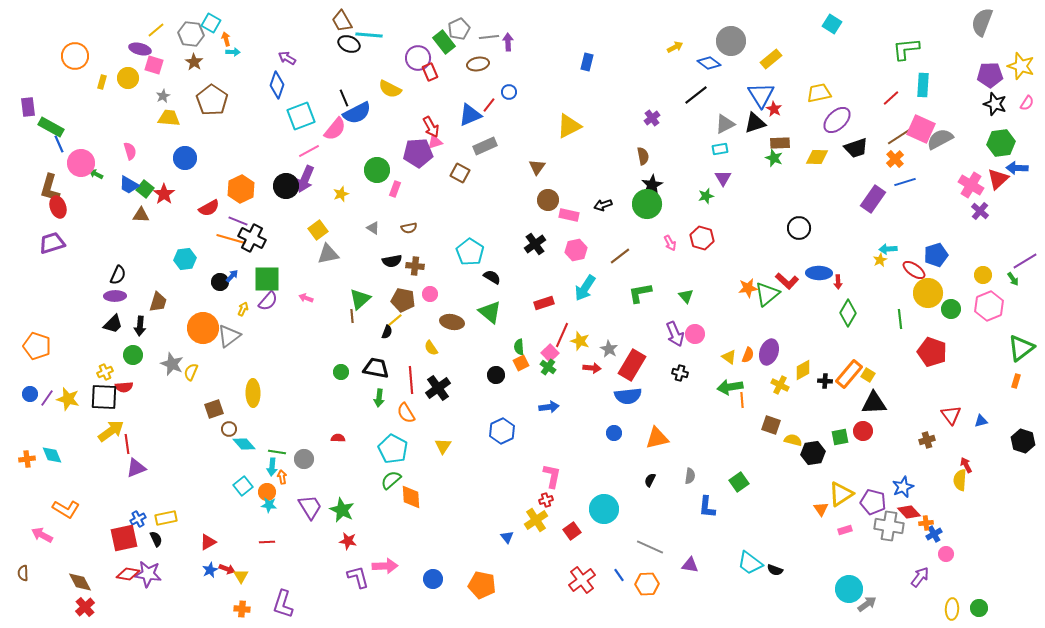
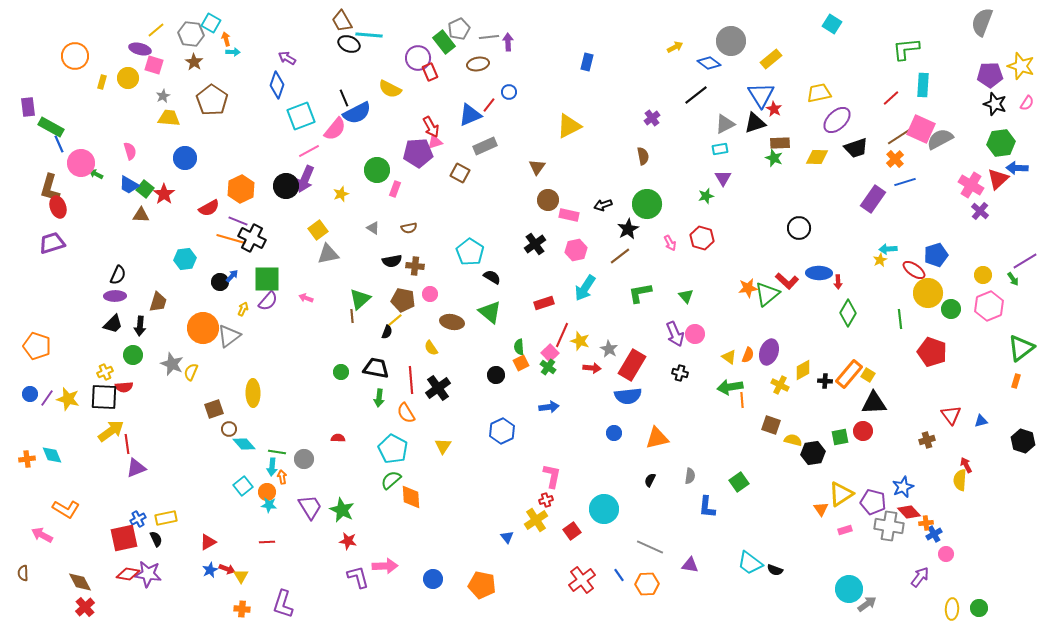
black star at (652, 185): moved 24 px left, 44 px down
